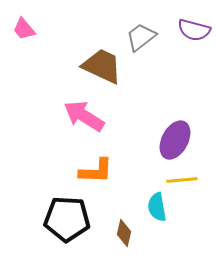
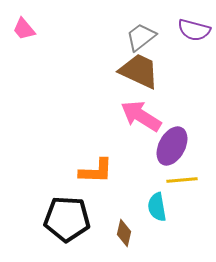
brown trapezoid: moved 37 px right, 5 px down
pink arrow: moved 57 px right
purple ellipse: moved 3 px left, 6 px down
